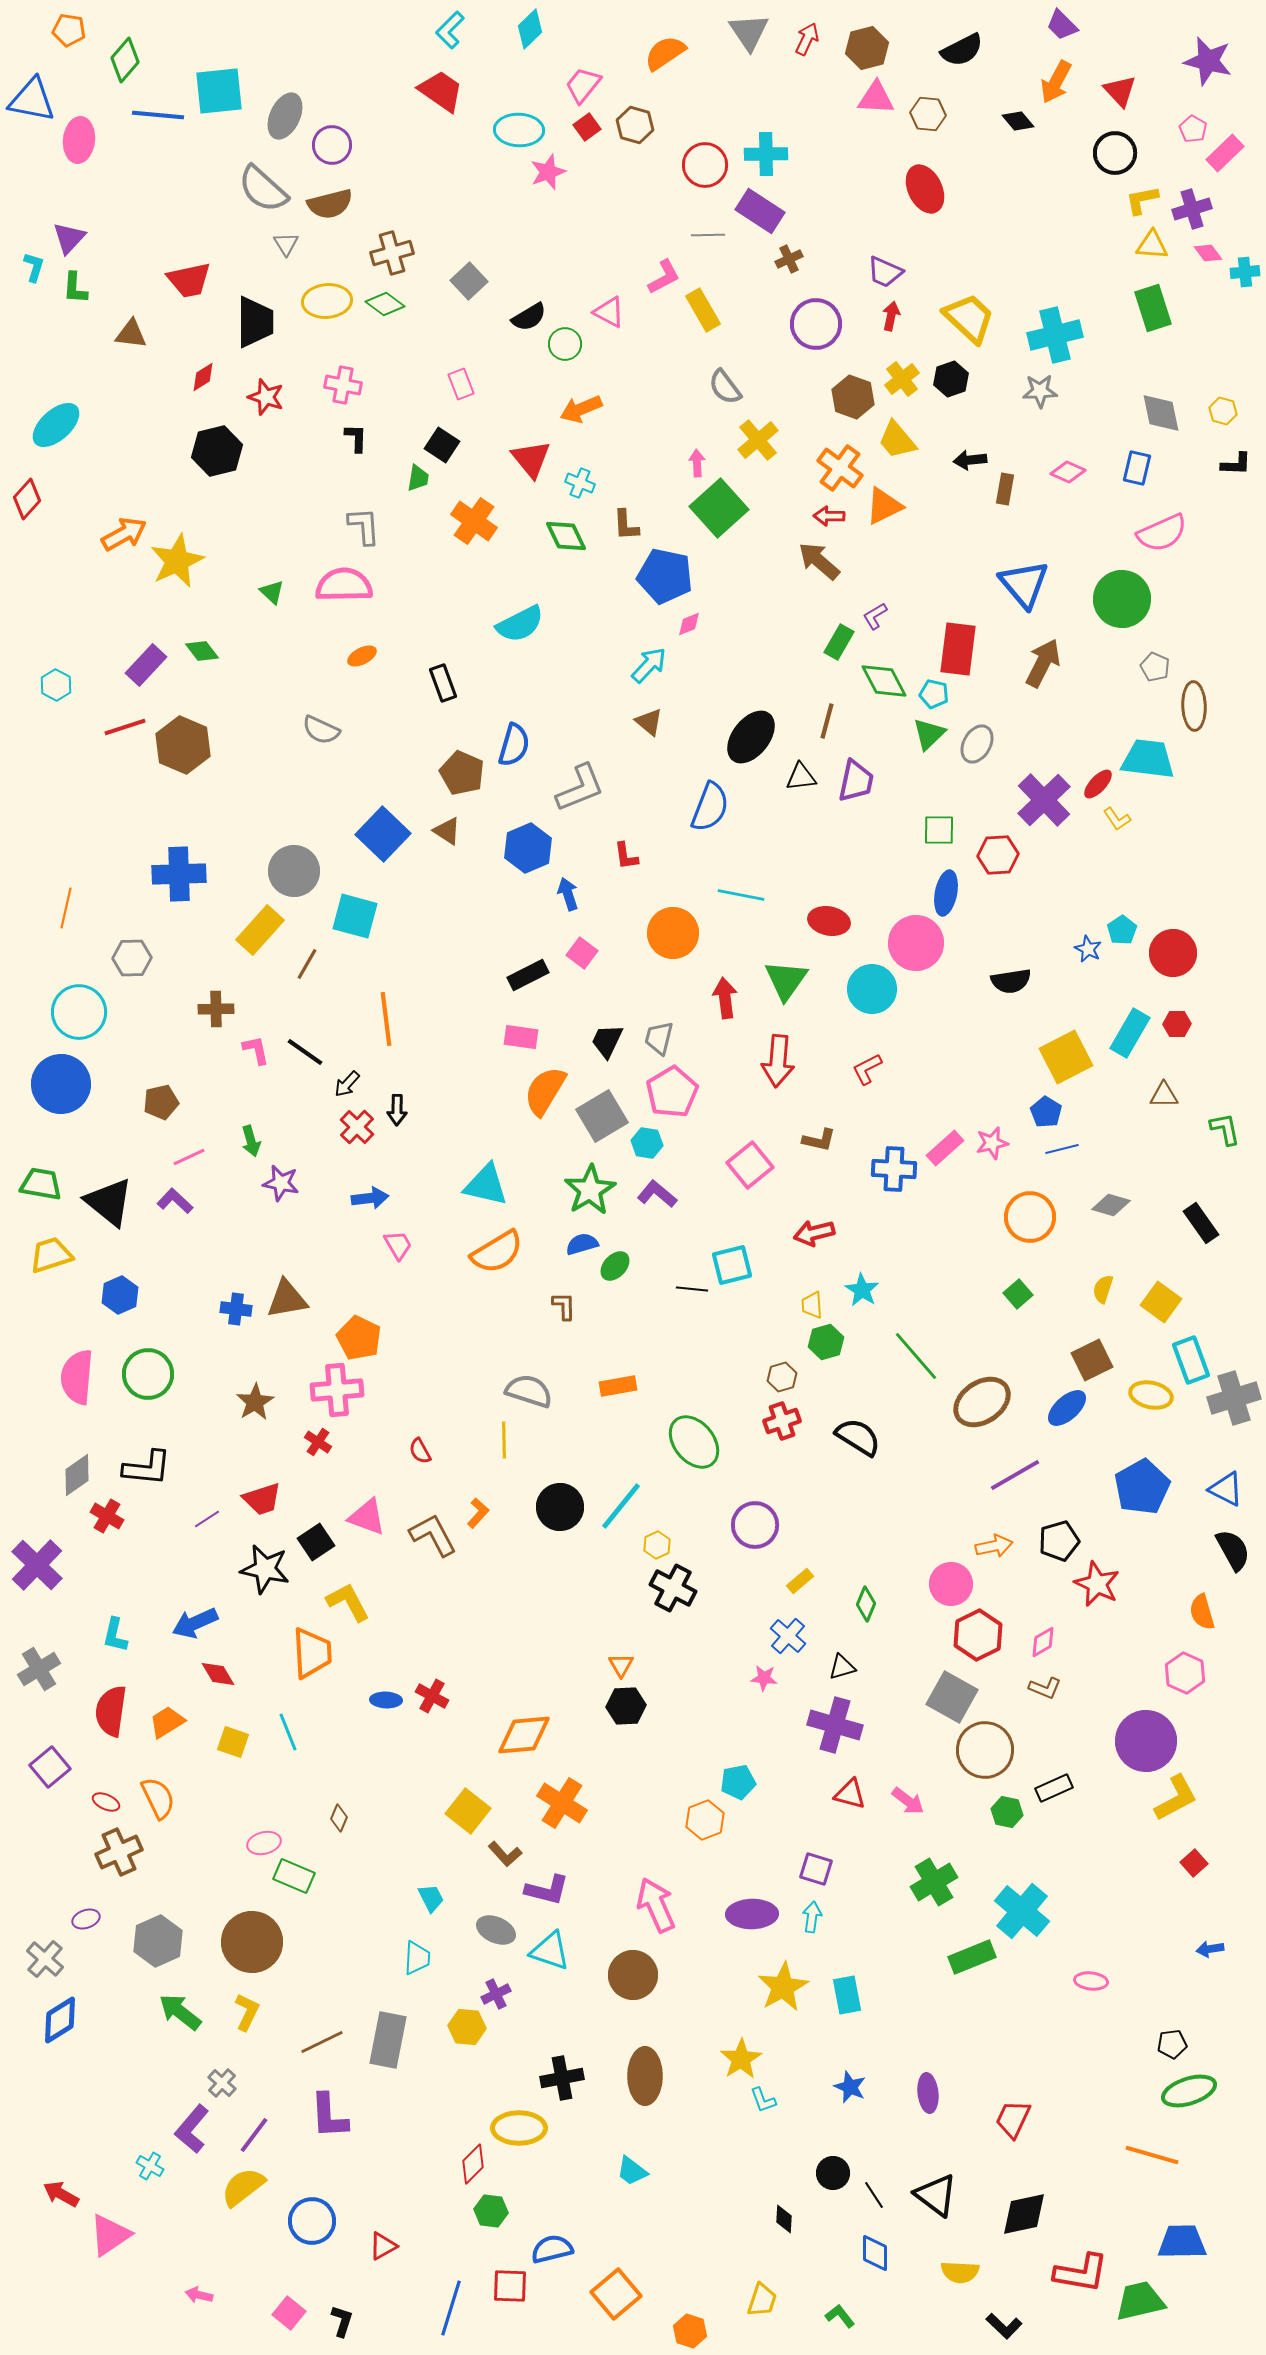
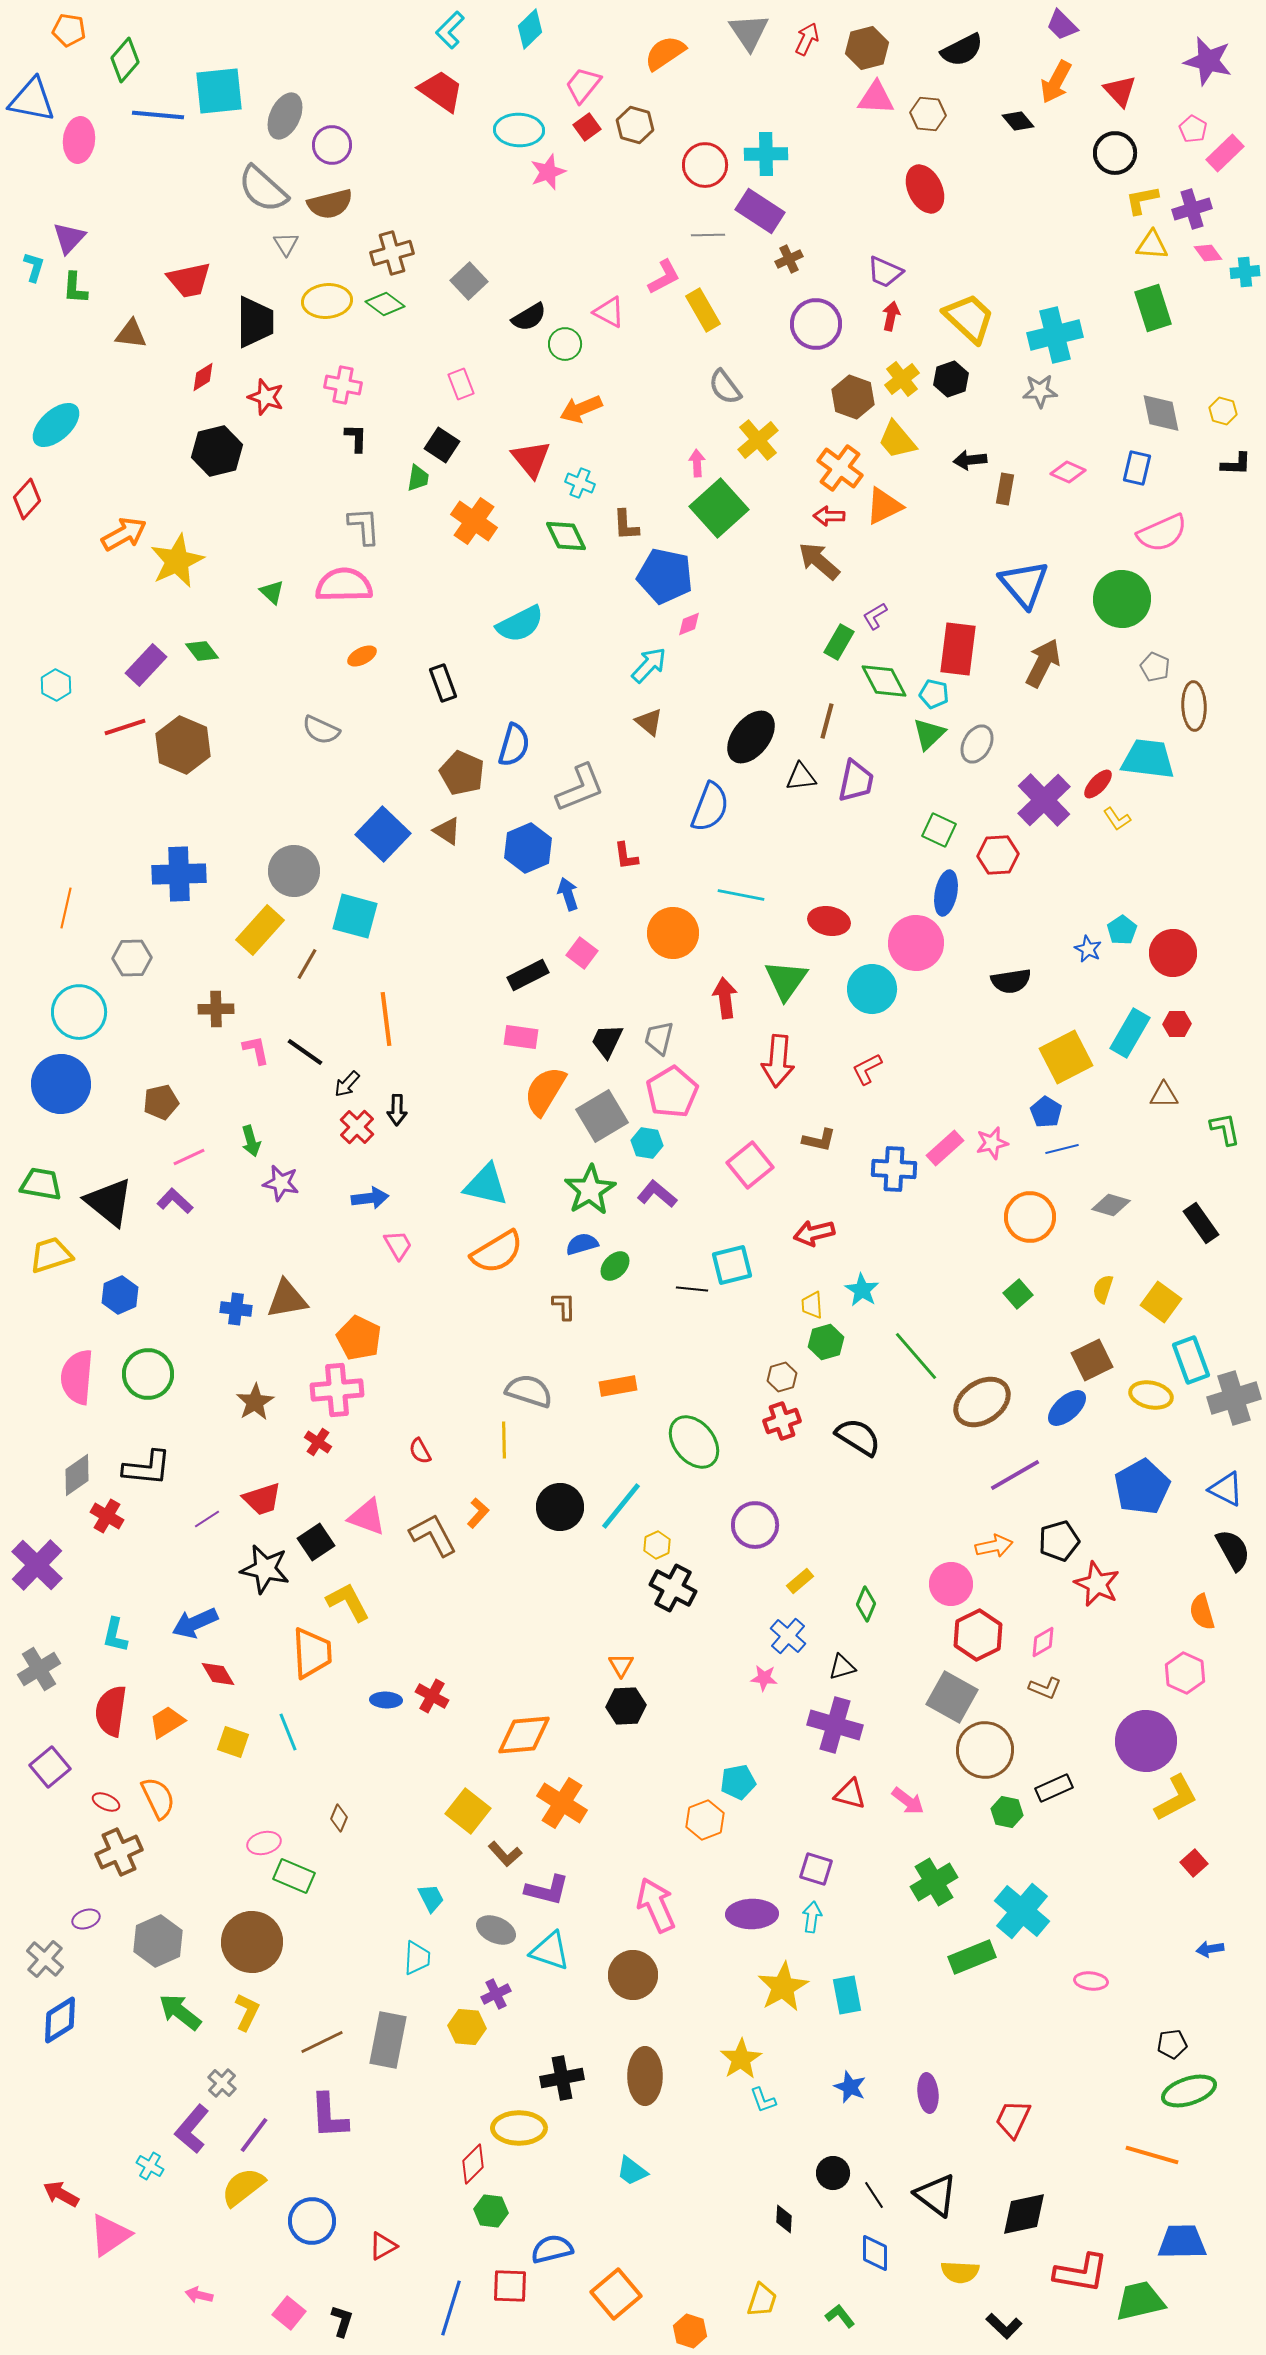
green square at (939, 830): rotated 24 degrees clockwise
